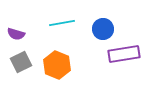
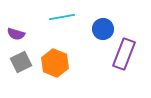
cyan line: moved 6 px up
purple rectangle: rotated 60 degrees counterclockwise
orange hexagon: moved 2 px left, 2 px up
